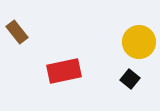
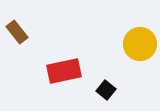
yellow circle: moved 1 px right, 2 px down
black square: moved 24 px left, 11 px down
